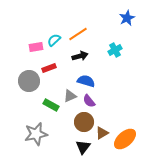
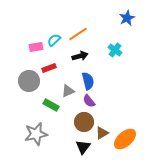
cyan cross: rotated 24 degrees counterclockwise
blue semicircle: moved 2 px right; rotated 60 degrees clockwise
gray triangle: moved 2 px left, 5 px up
